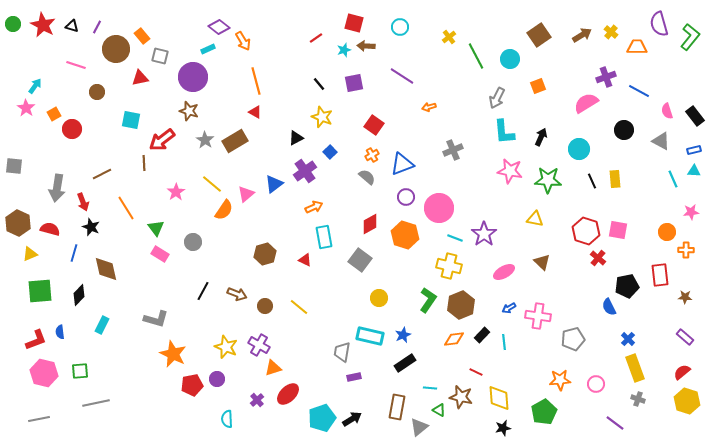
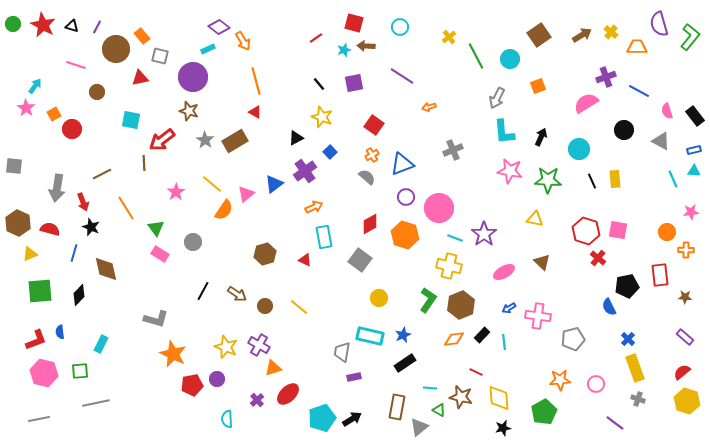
brown arrow at (237, 294): rotated 12 degrees clockwise
cyan rectangle at (102, 325): moved 1 px left, 19 px down
